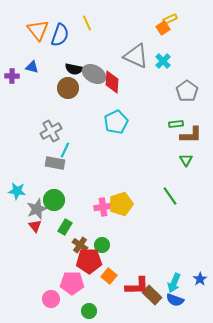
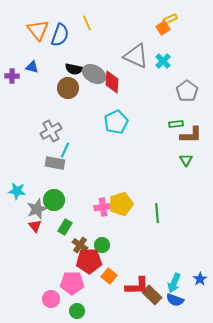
green line at (170, 196): moved 13 px left, 17 px down; rotated 30 degrees clockwise
green circle at (89, 311): moved 12 px left
